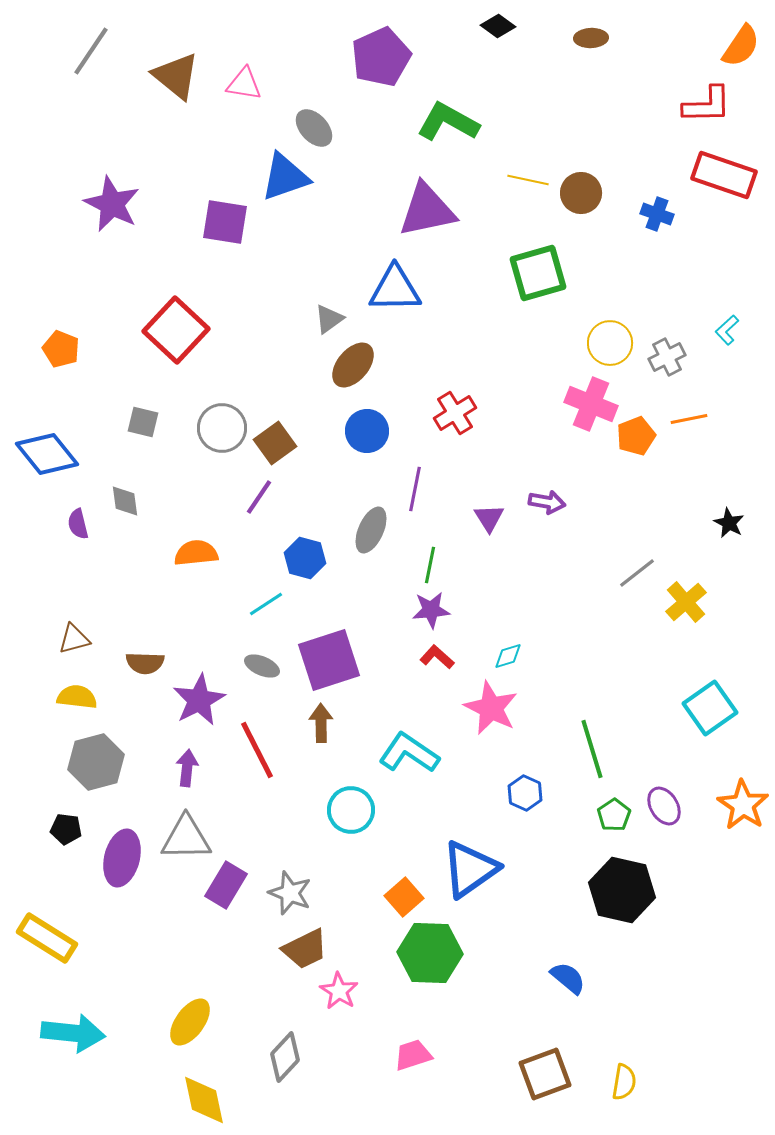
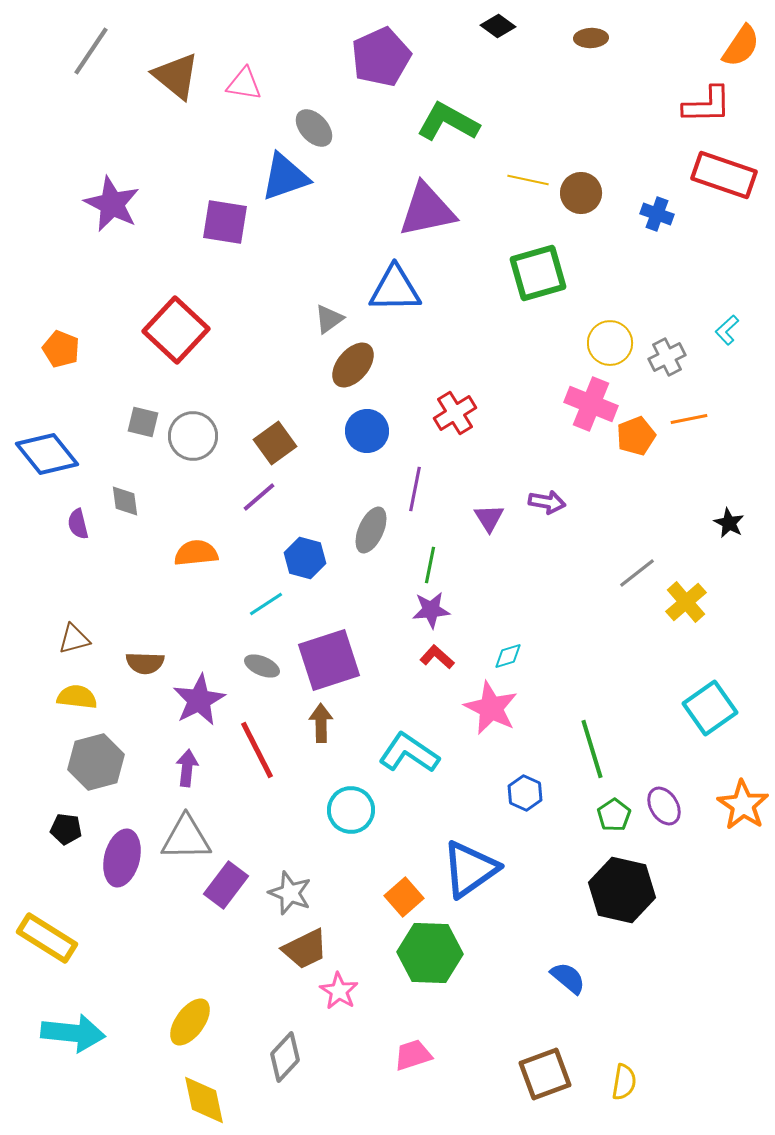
gray circle at (222, 428): moved 29 px left, 8 px down
purple line at (259, 497): rotated 15 degrees clockwise
purple rectangle at (226, 885): rotated 6 degrees clockwise
